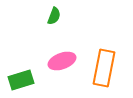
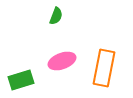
green semicircle: moved 2 px right
